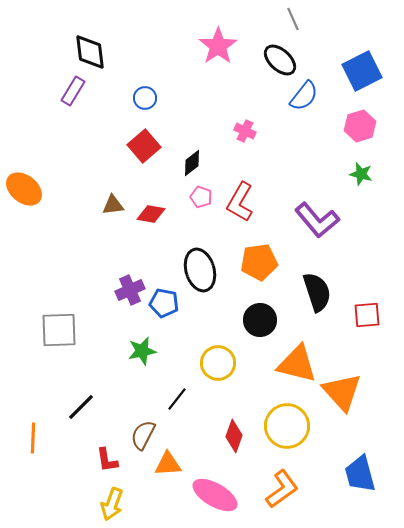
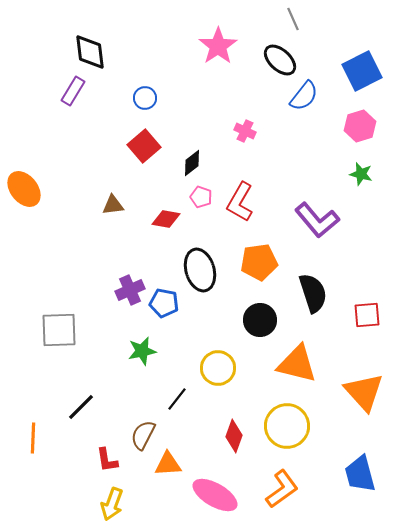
orange ellipse at (24, 189): rotated 12 degrees clockwise
red diamond at (151, 214): moved 15 px right, 5 px down
black semicircle at (317, 292): moved 4 px left, 1 px down
yellow circle at (218, 363): moved 5 px down
orange triangle at (342, 392): moved 22 px right
